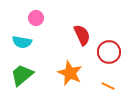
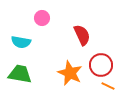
pink circle: moved 6 px right
cyan semicircle: moved 1 px left
red circle: moved 8 px left, 13 px down
green trapezoid: moved 2 px left, 1 px up; rotated 50 degrees clockwise
